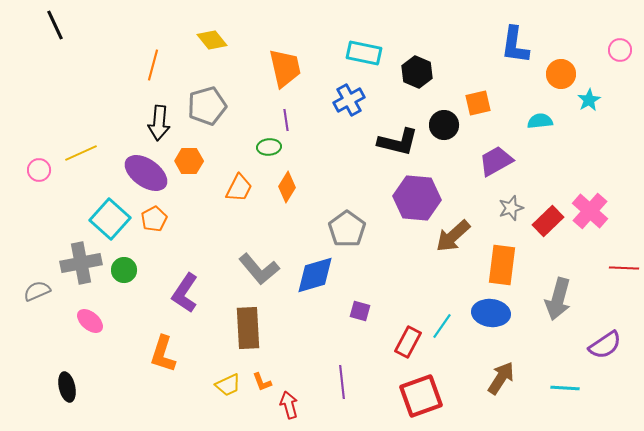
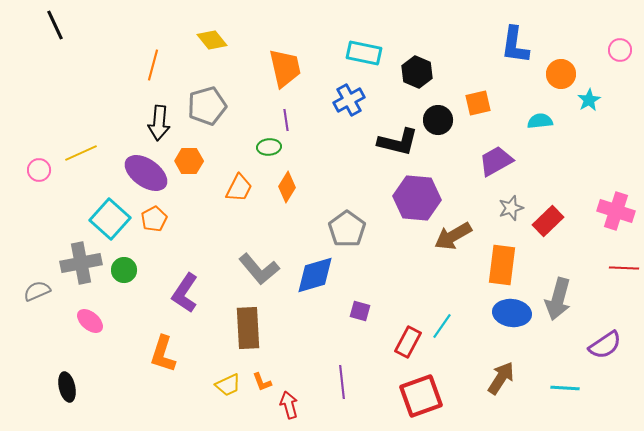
black circle at (444, 125): moved 6 px left, 5 px up
pink cross at (590, 211): moved 26 px right; rotated 24 degrees counterclockwise
brown arrow at (453, 236): rotated 12 degrees clockwise
blue ellipse at (491, 313): moved 21 px right
